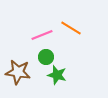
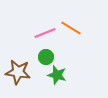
pink line: moved 3 px right, 2 px up
